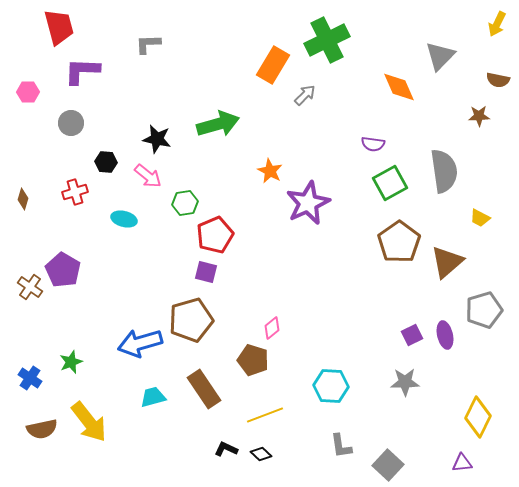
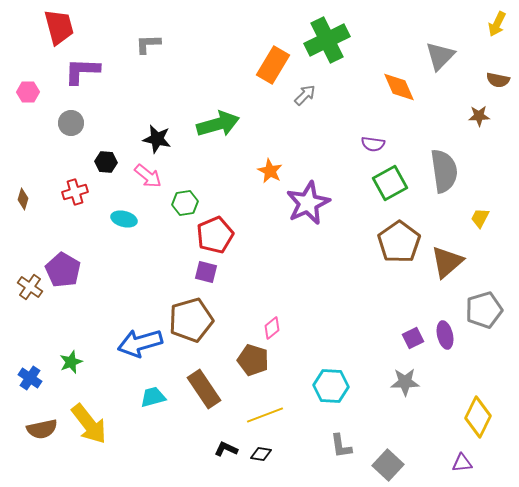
yellow trapezoid at (480, 218): rotated 90 degrees clockwise
purple square at (412, 335): moved 1 px right, 3 px down
yellow arrow at (89, 422): moved 2 px down
black diamond at (261, 454): rotated 35 degrees counterclockwise
